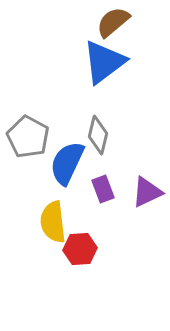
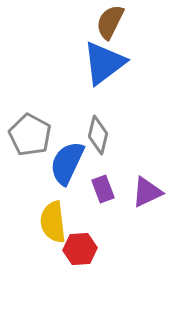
brown semicircle: moved 3 px left; rotated 24 degrees counterclockwise
blue triangle: moved 1 px down
gray pentagon: moved 2 px right, 2 px up
